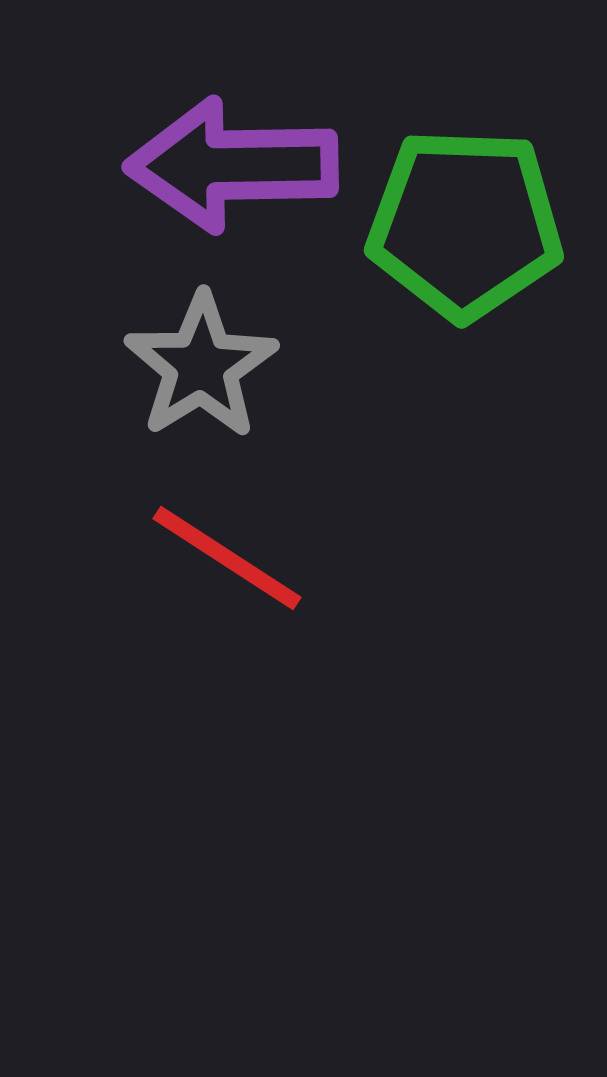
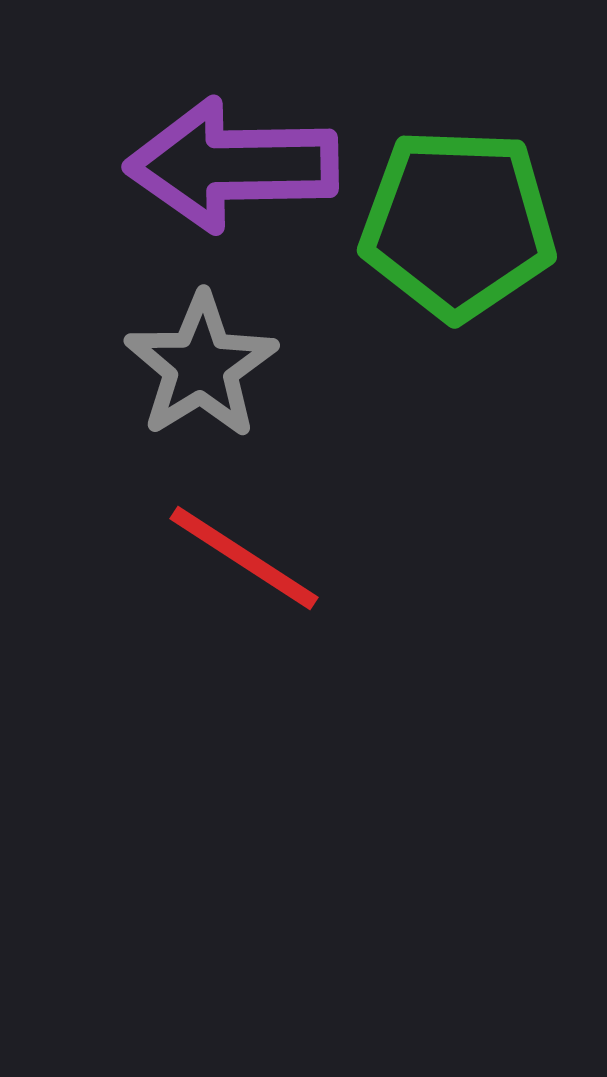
green pentagon: moved 7 px left
red line: moved 17 px right
